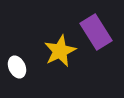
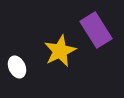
purple rectangle: moved 2 px up
